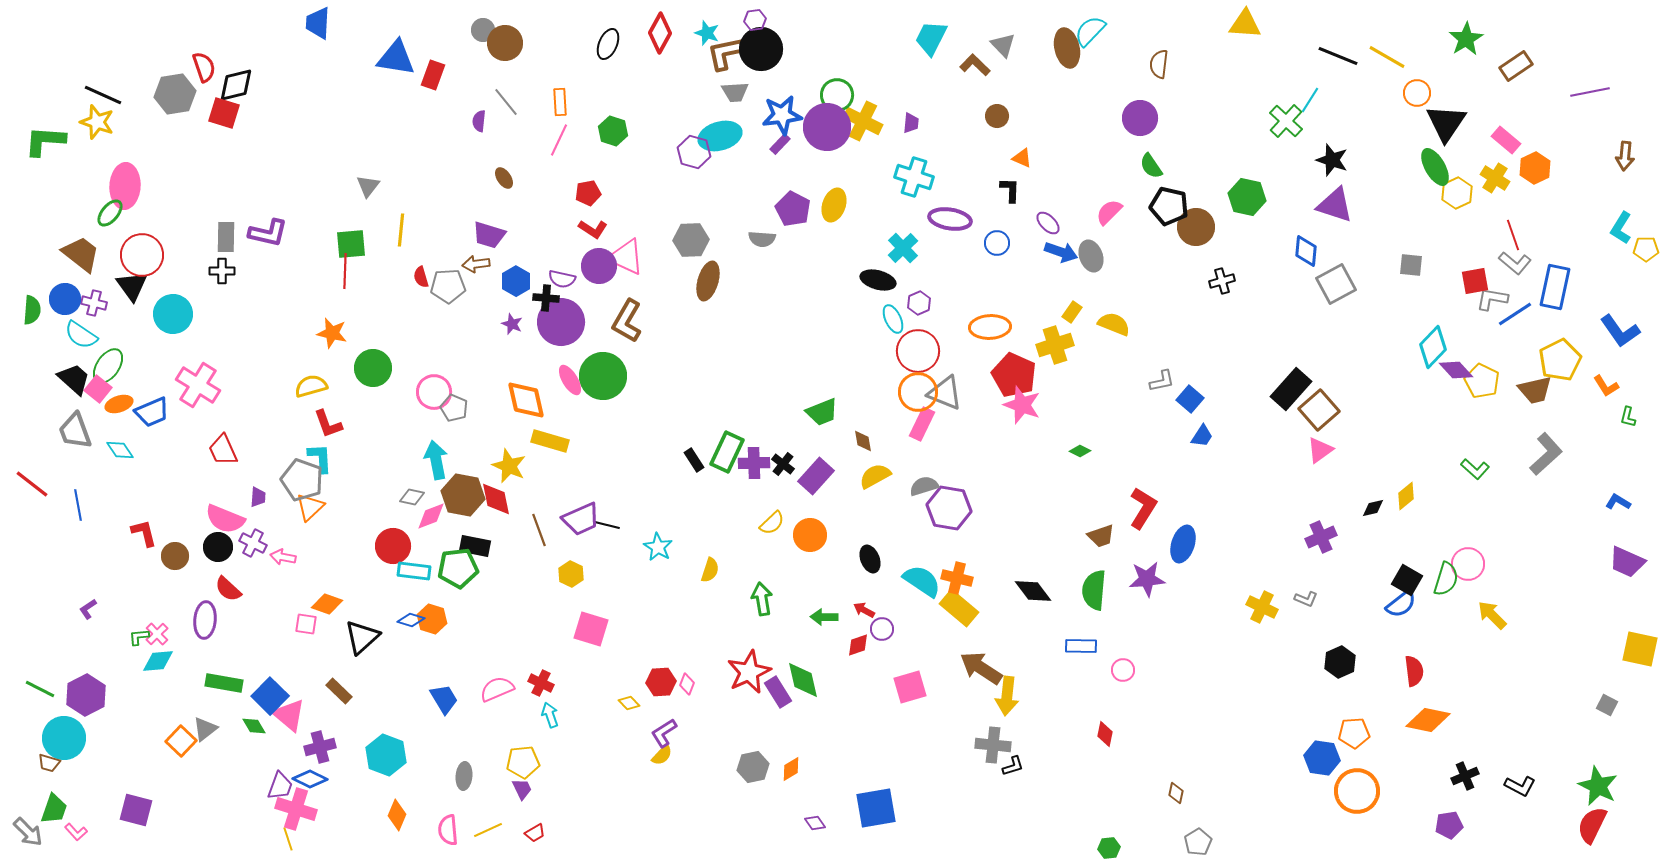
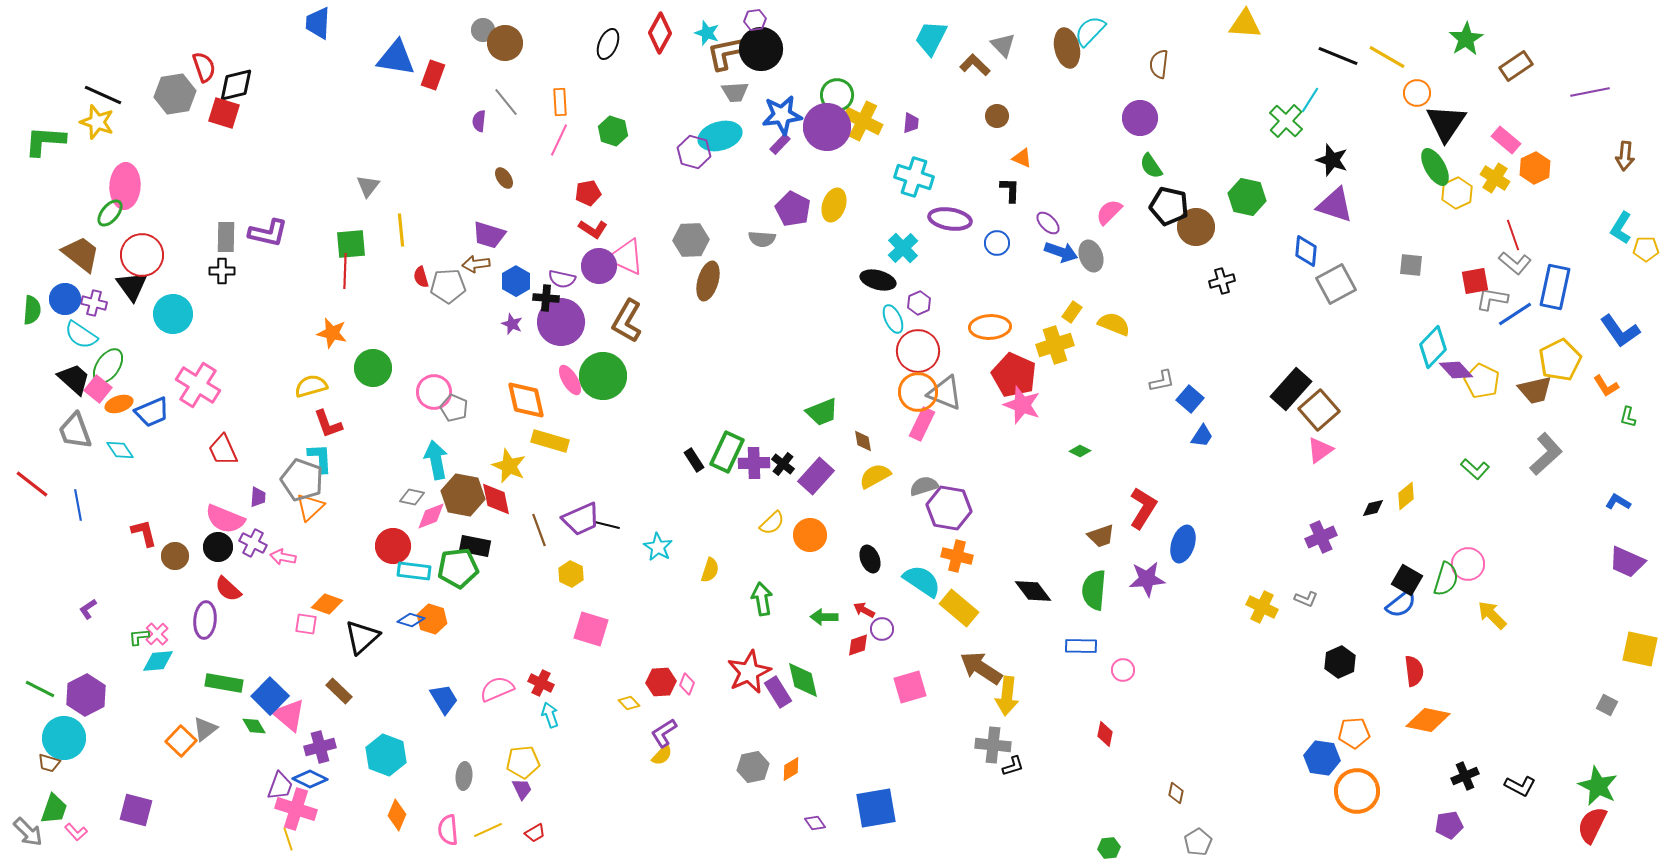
yellow line at (401, 230): rotated 12 degrees counterclockwise
orange cross at (957, 578): moved 22 px up
